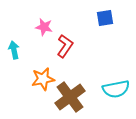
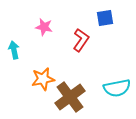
red L-shape: moved 16 px right, 6 px up
cyan semicircle: moved 1 px right, 1 px up
